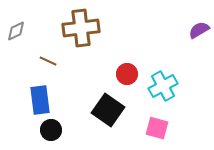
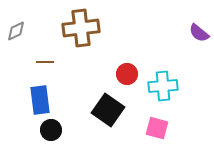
purple semicircle: moved 3 px down; rotated 110 degrees counterclockwise
brown line: moved 3 px left, 1 px down; rotated 24 degrees counterclockwise
cyan cross: rotated 24 degrees clockwise
